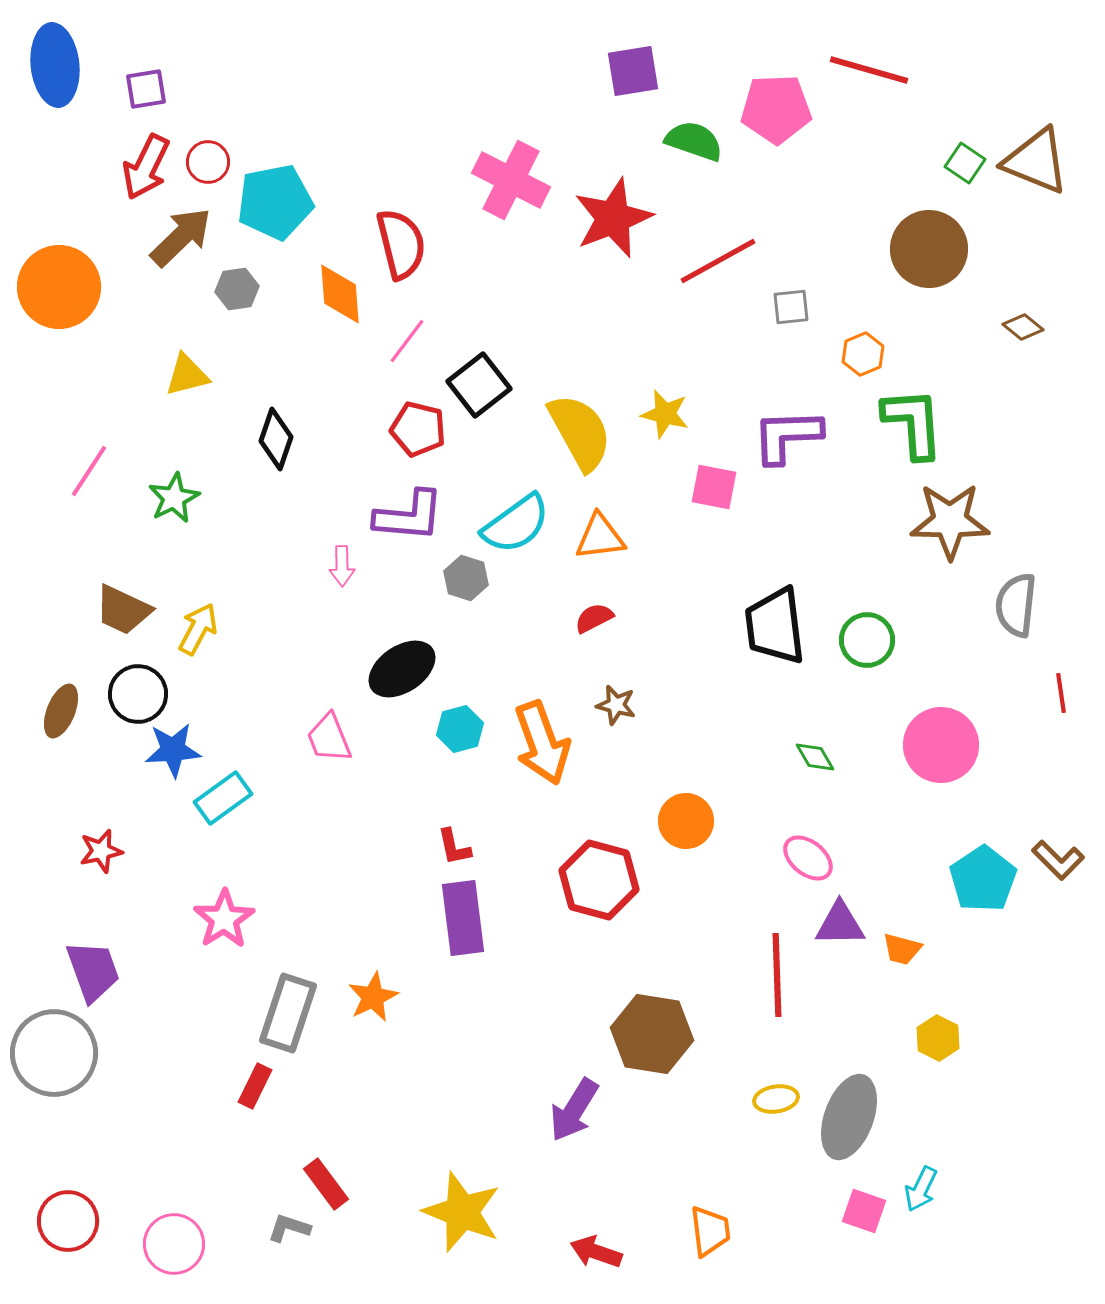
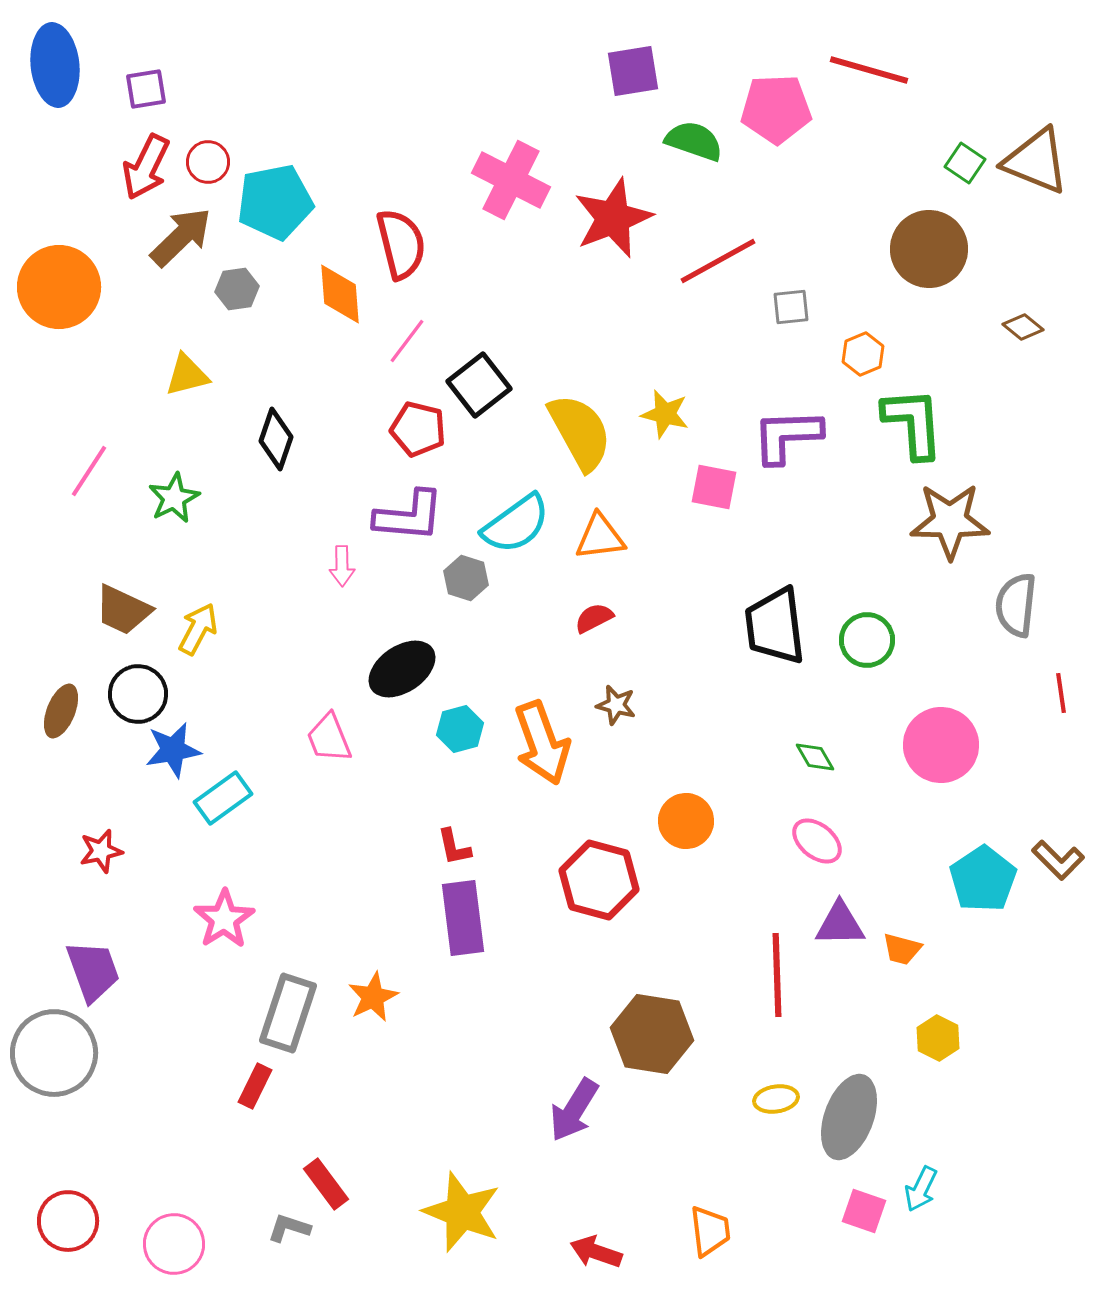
blue star at (173, 750): rotated 6 degrees counterclockwise
pink ellipse at (808, 858): moved 9 px right, 17 px up
